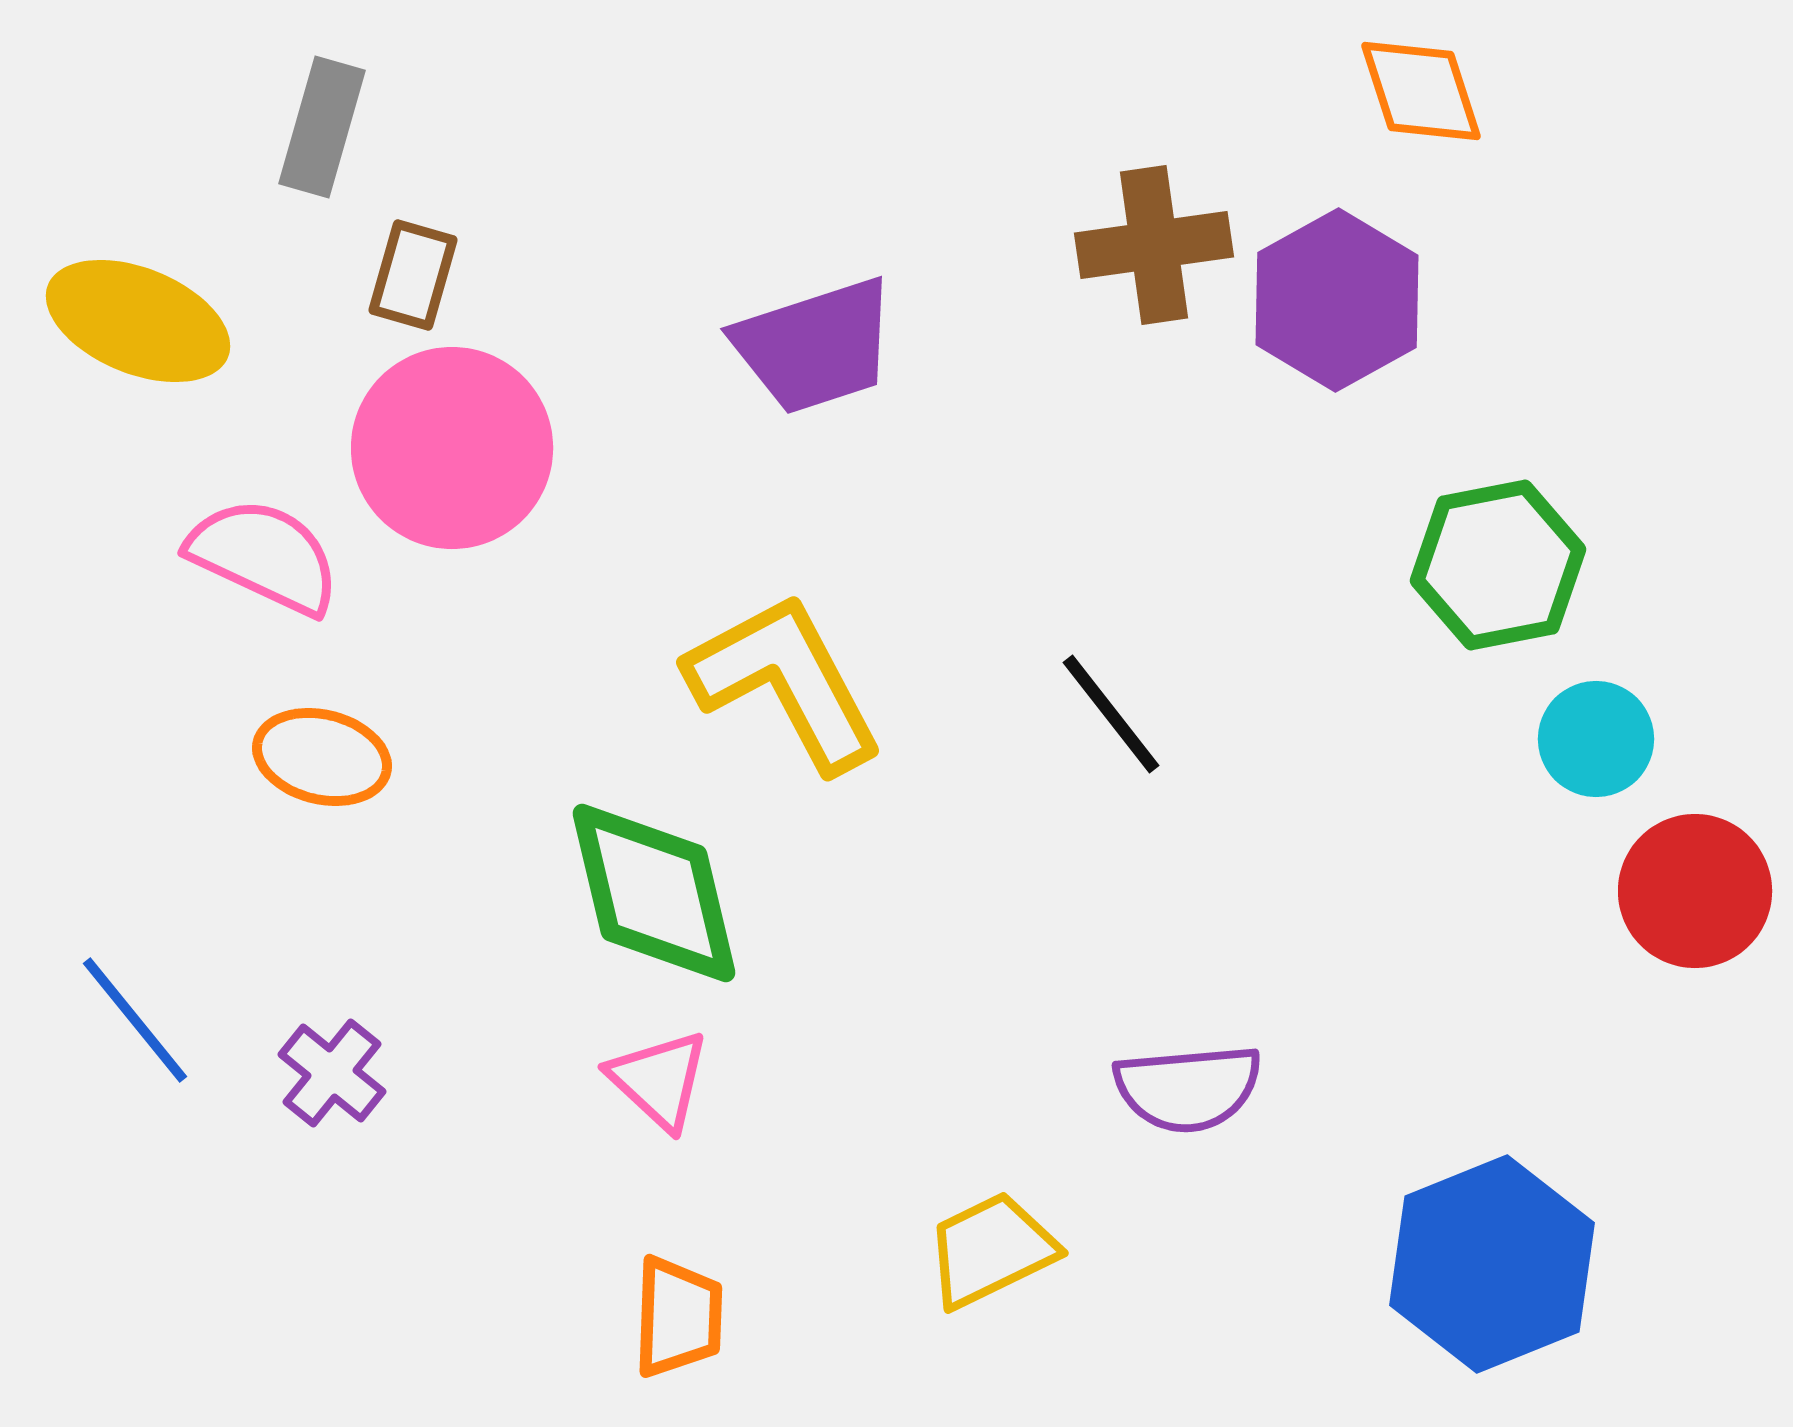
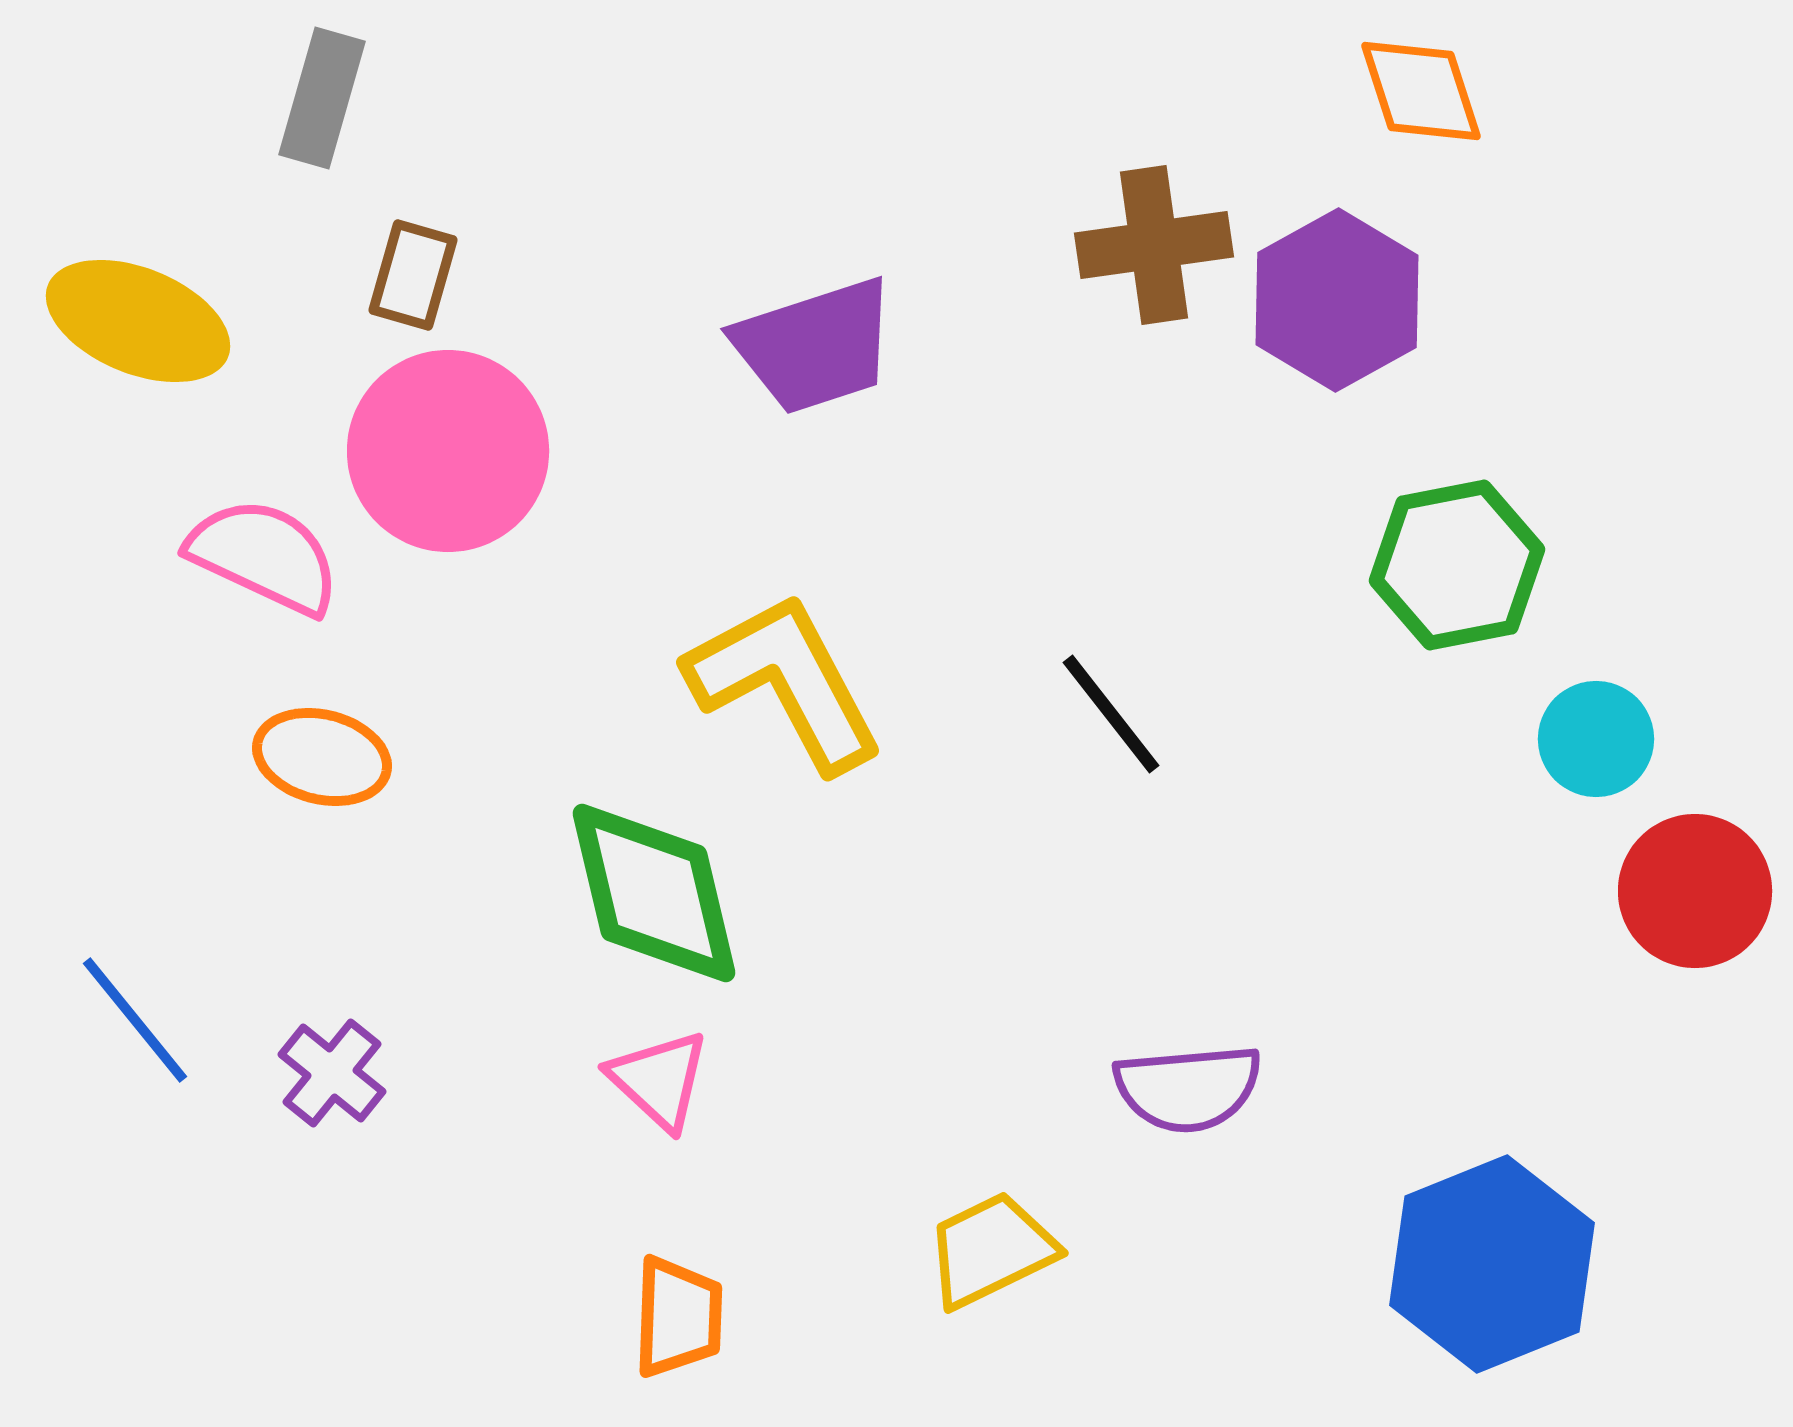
gray rectangle: moved 29 px up
pink circle: moved 4 px left, 3 px down
green hexagon: moved 41 px left
